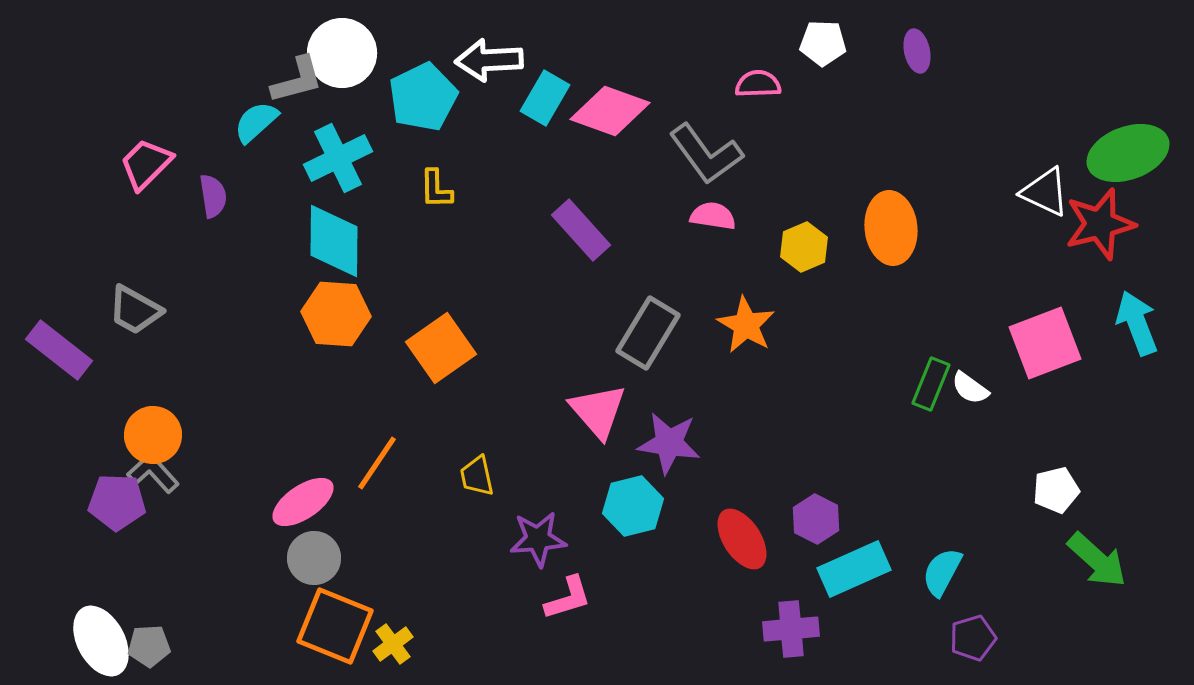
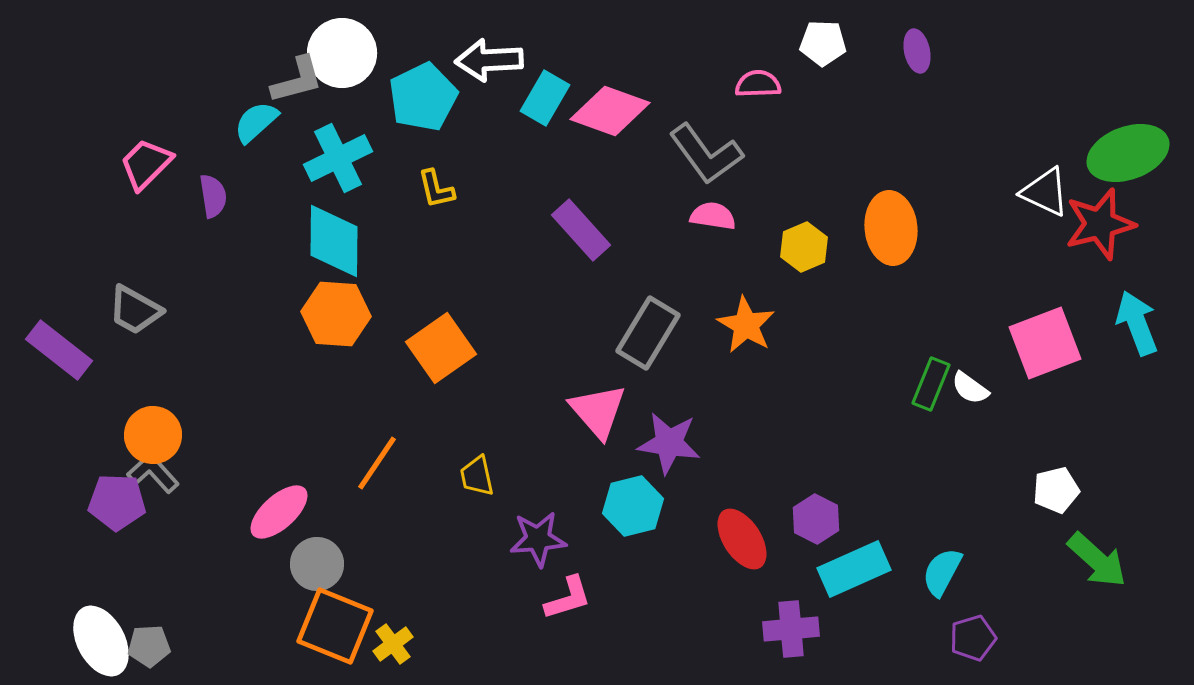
yellow L-shape at (436, 189): rotated 12 degrees counterclockwise
pink ellipse at (303, 502): moved 24 px left, 10 px down; rotated 8 degrees counterclockwise
gray circle at (314, 558): moved 3 px right, 6 px down
